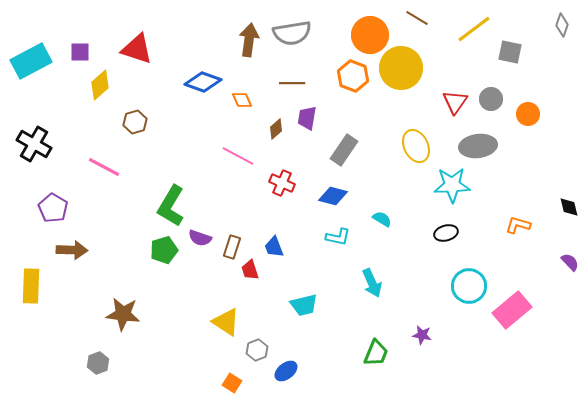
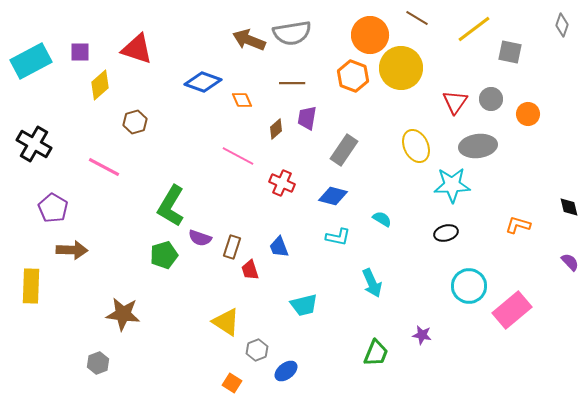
brown arrow at (249, 40): rotated 76 degrees counterclockwise
blue trapezoid at (274, 247): moved 5 px right
green pentagon at (164, 250): moved 5 px down
